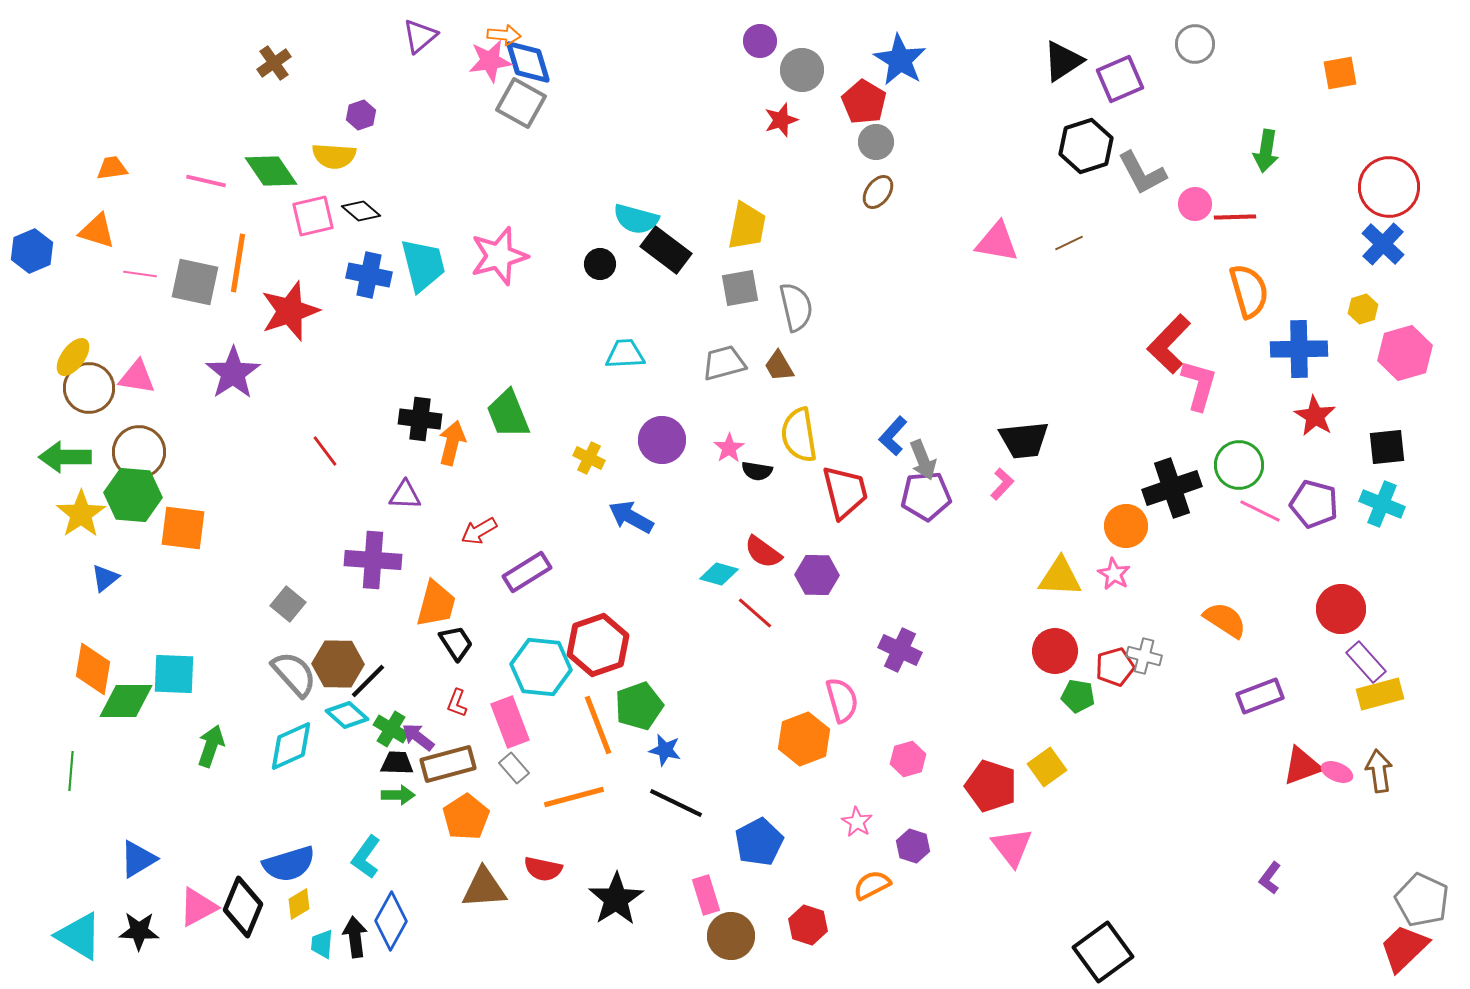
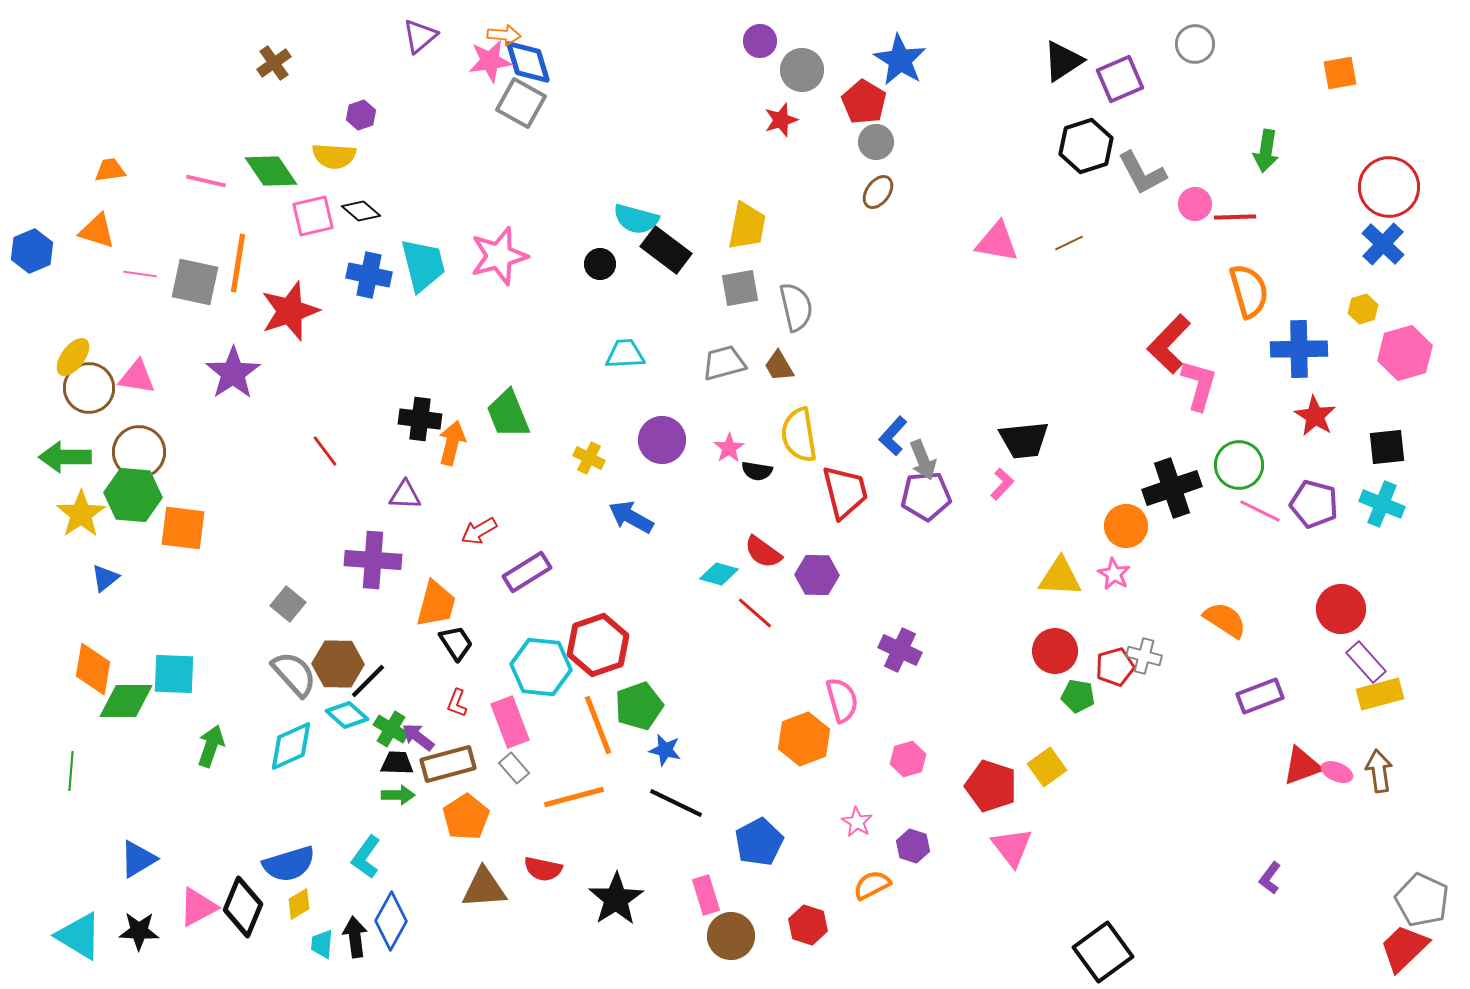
orange trapezoid at (112, 168): moved 2 px left, 2 px down
